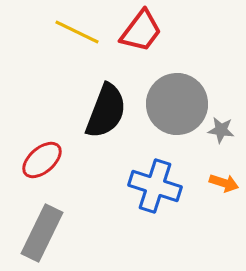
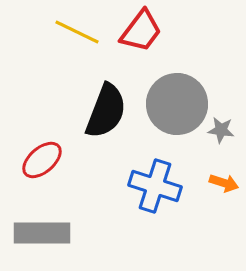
gray rectangle: rotated 64 degrees clockwise
